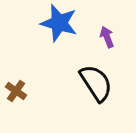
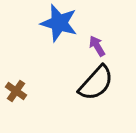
purple arrow: moved 10 px left, 9 px down; rotated 10 degrees counterclockwise
black semicircle: rotated 75 degrees clockwise
